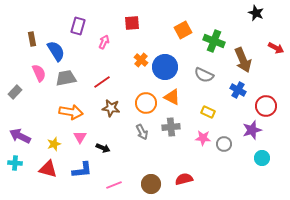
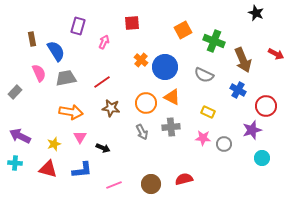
red arrow: moved 6 px down
